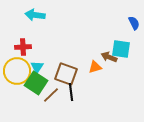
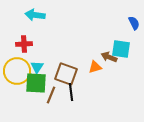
red cross: moved 1 px right, 3 px up
green square: rotated 30 degrees counterclockwise
brown line: rotated 24 degrees counterclockwise
